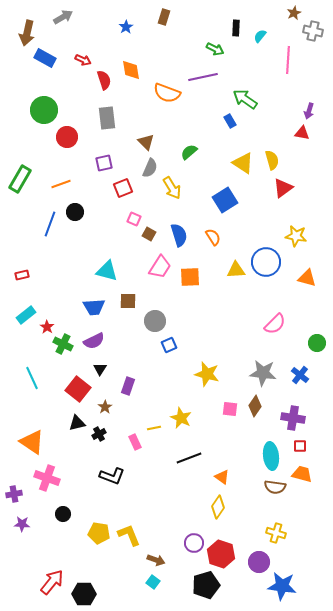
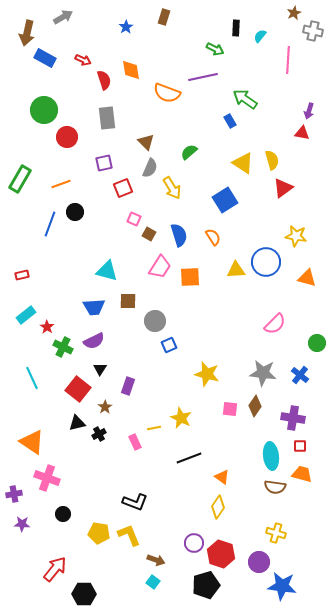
green cross at (63, 344): moved 3 px down
black L-shape at (112, 476): moved 23 px right, 26 px down
red arrow at (52, 582): moved 3 px right, 13 px up
